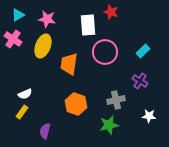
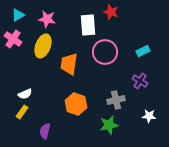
cyan rectangle: rotated 16 degrees clockwise
